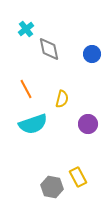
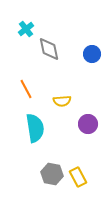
yellow semicircle: moved 2 px down; rotated 72 degrees clockwise
cyan semicircle: moved 2 px right, 4 px down; rotated 80 degrees counterclockwise
gray hexagon: moved 13 px up
